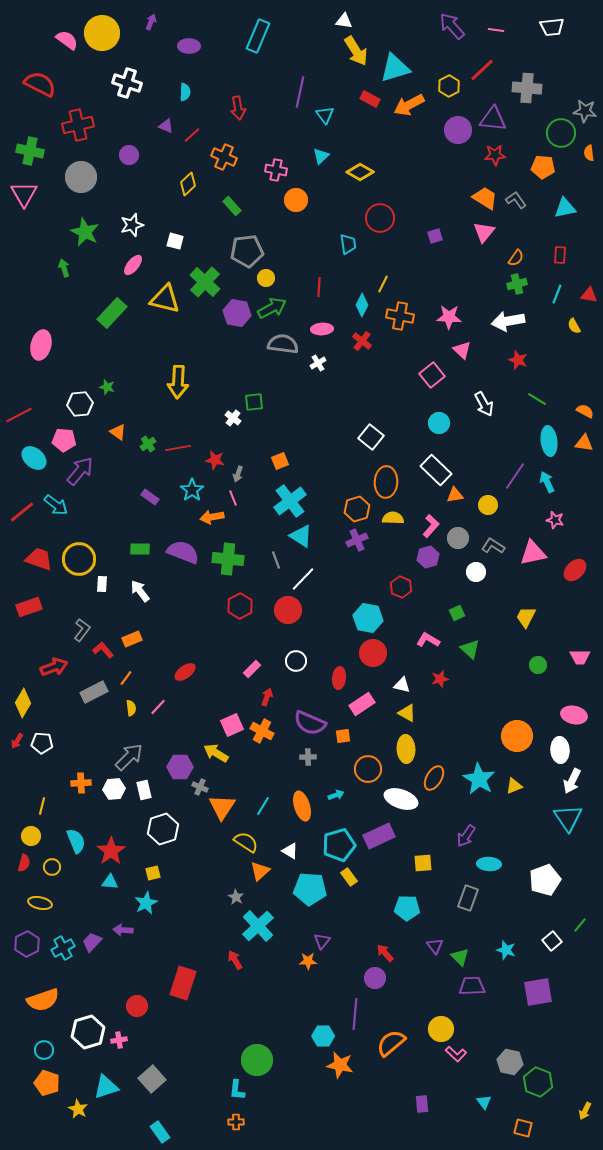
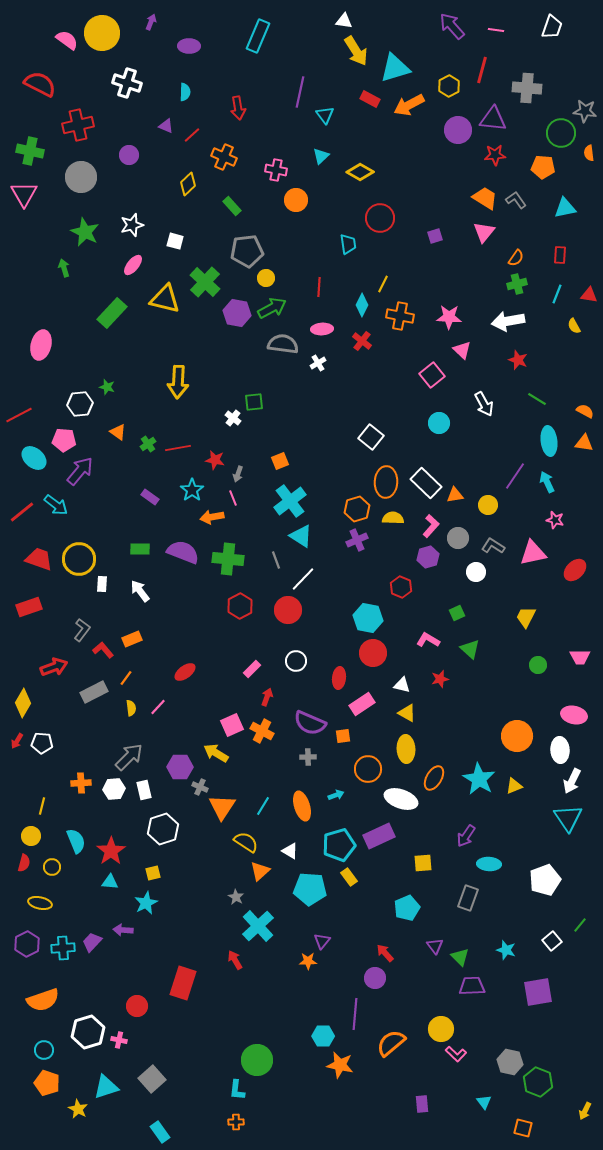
white trapezoid at (552, 27): rotated 65 degrees counterclockwise
red line at (482, 70): rotated 32 degrees counterclockwise
white rectangle at (436, 470): moved 10 px left, 13 px down
cyan pentagon at (407, 908): rotated 25 degrees counterclockwise
cyan cross at (63, 948): rotated 25 degrees clockwise
pink cross at (119, 1040): rotated 21 degrees clockwise
